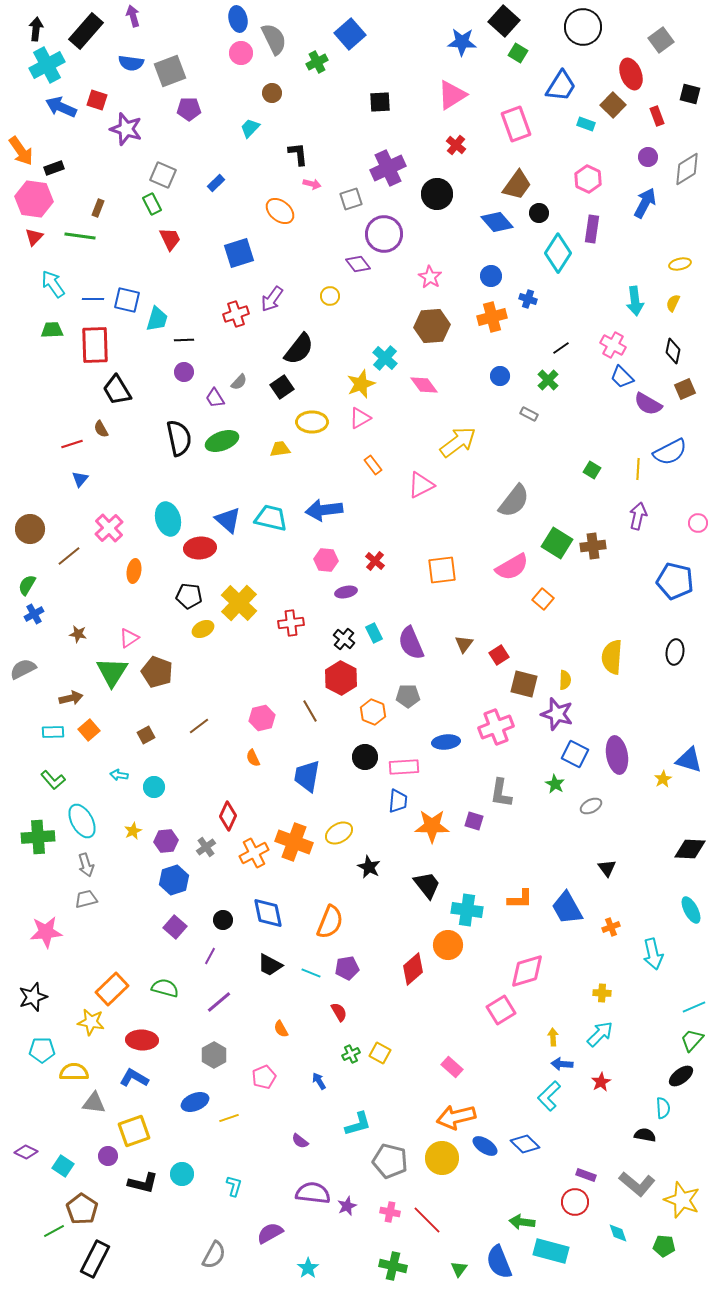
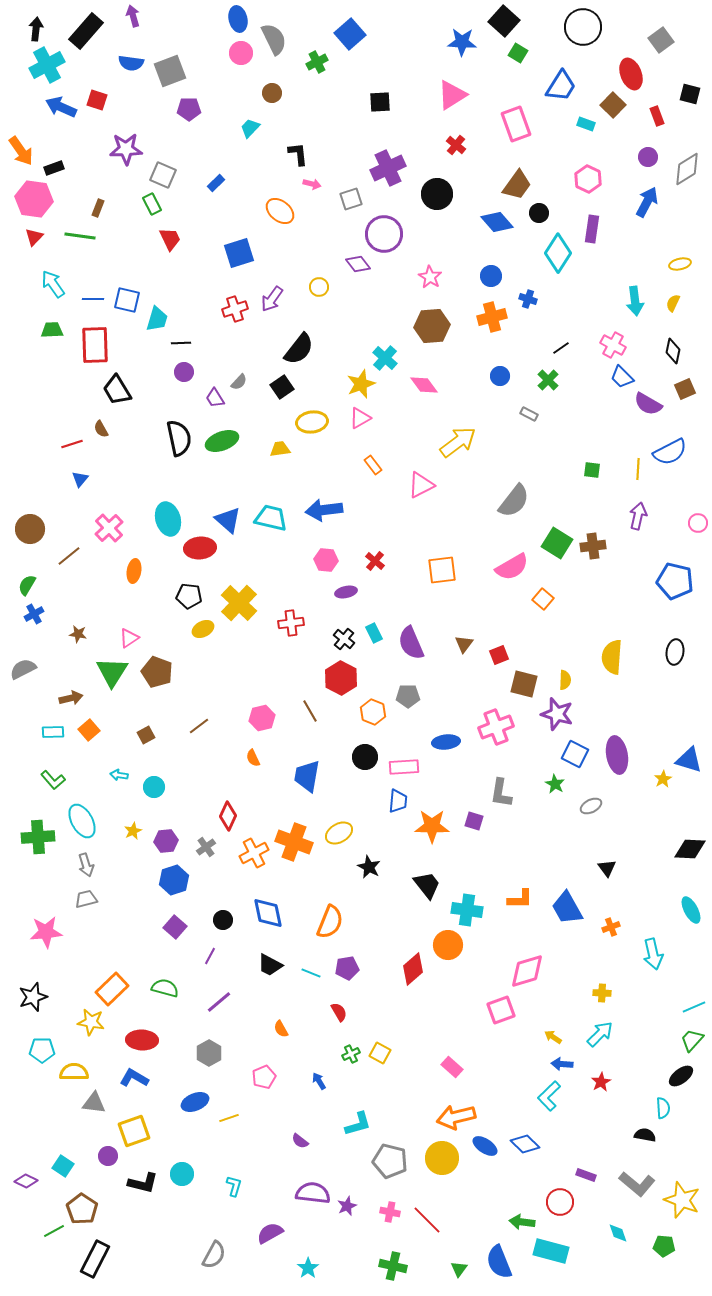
purple star at (126, 129): moved 20 px down; rotated 20 degrees counterclockwise
blue arrow at (645, 203): moved 2 px right, 1 px up
yellow circle at (330, 296): moved 11 px left, 9 px up
red cross at (236, 314): moved 1 px left, 5 px up
black line at (184, 340): moved 3 px left, 3 px down
yellow ellipse at (312, 422): rotated 8 degrees counterclockwise
green square at (592, 470): rotated 24 degrees counterclockwise
red square at (499, 655): rotated 12 degrees clockwise
pink square at (501, 1010): rotated 12 degrees clockwise
yellow arrow at (553, 1037): rotated 54 degrees counterclockwise
gray hexagon at (214, 1055): moved 5 px left, 2 px up
purple diamond at (26, 1152): moved 29 px down
red circle at (575, 1202): moved 15 px left
